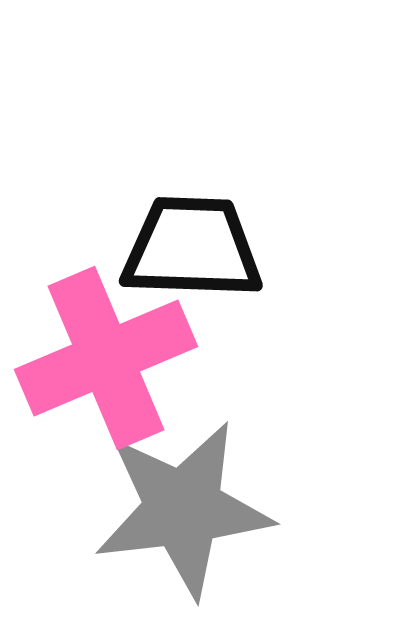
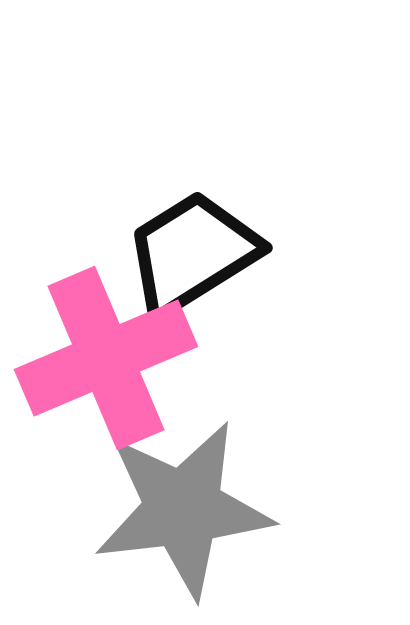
black trapezoid: moved 5 px down; rotated 34 degrees counterclockwise
